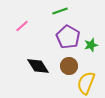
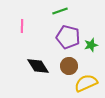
pink line: rotated 48 degrees counterclockwise
purple pentagon: rotated 15 degrees counterclockwise
yellow semicircle: rotated 45 degrees clockwise
